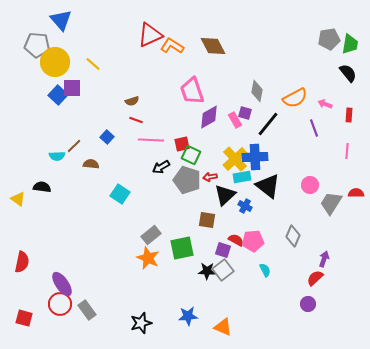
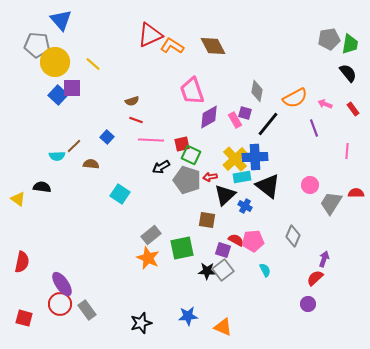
red rectangle at (349, 115): moved 4 px right, 6 px up; rotated 40 degrees counterclockwise
